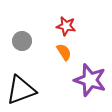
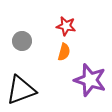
orange semicircle: rotated 48 degrees clockwise
